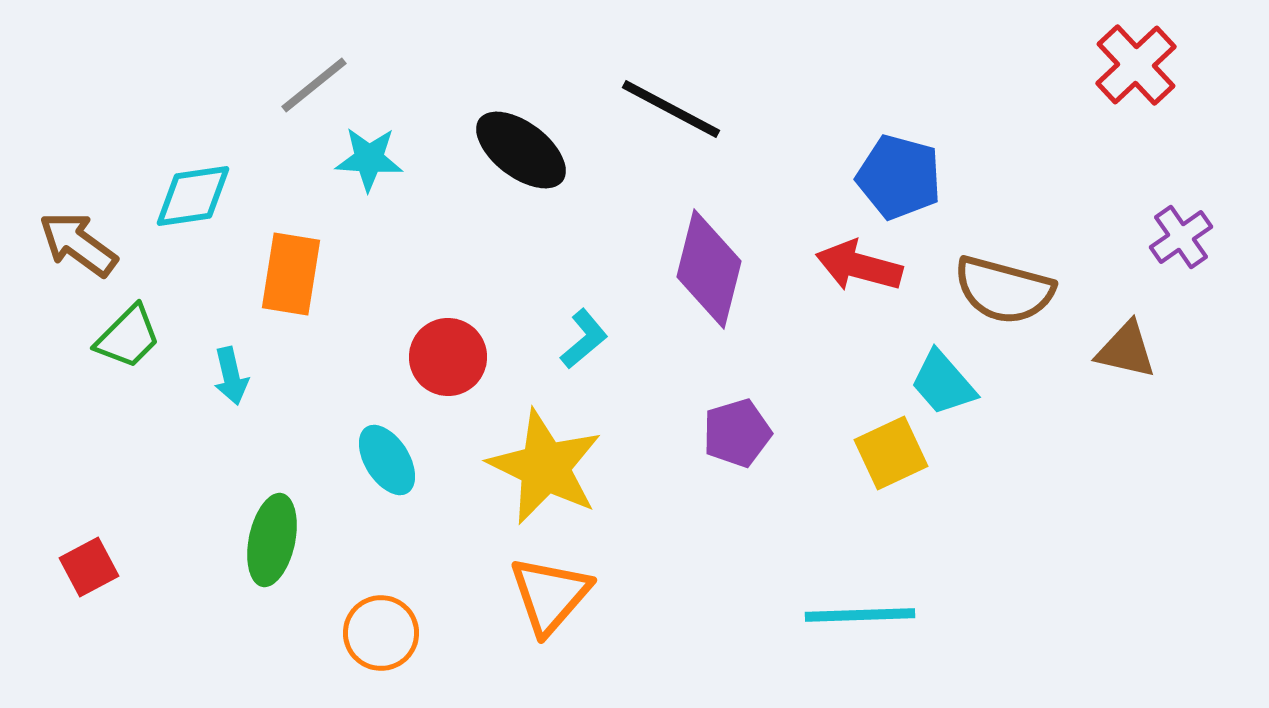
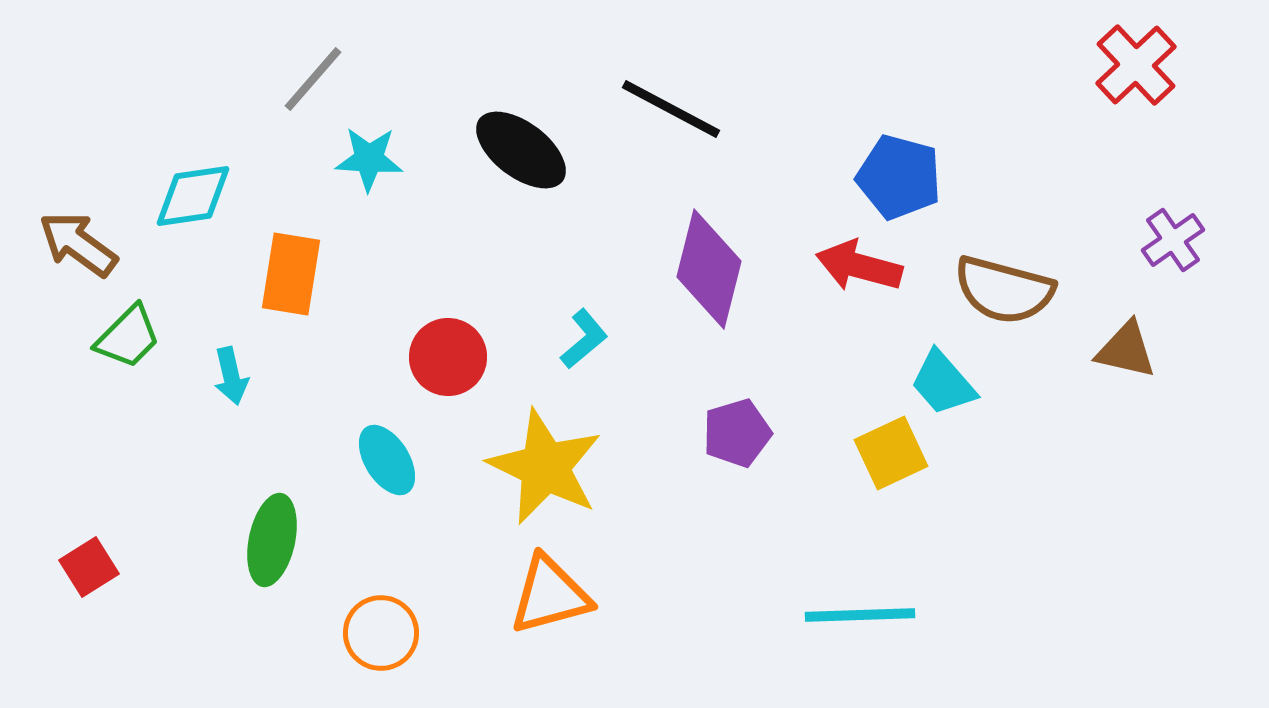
gray line: moved 1 px left, 6 px up; rotated 10 degrees counterclockwise
purple cross: moved 8 px left, 3 px down
red square: rotated 4 degrees counterclockwise
orange triangle: rotated 34 degrees clockwise
